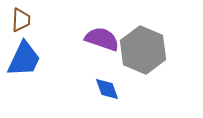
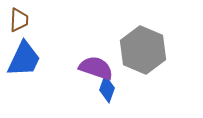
brown trapezoid: moved 2 px left
purple semicircle: moved 6 px left, 29 px down
blue diamond: rotated 40 degrees clockwise
